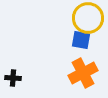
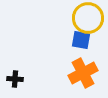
black cross: moved 2 px right, 1 px down
